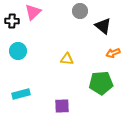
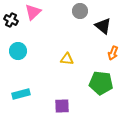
black cross: moved 1 px left, 1 px up; rotated 24 degrees clockwise
orange arrow: rotated 48 degrees counterclockwise
green pentagon: rotated 10 degrees clockwise
